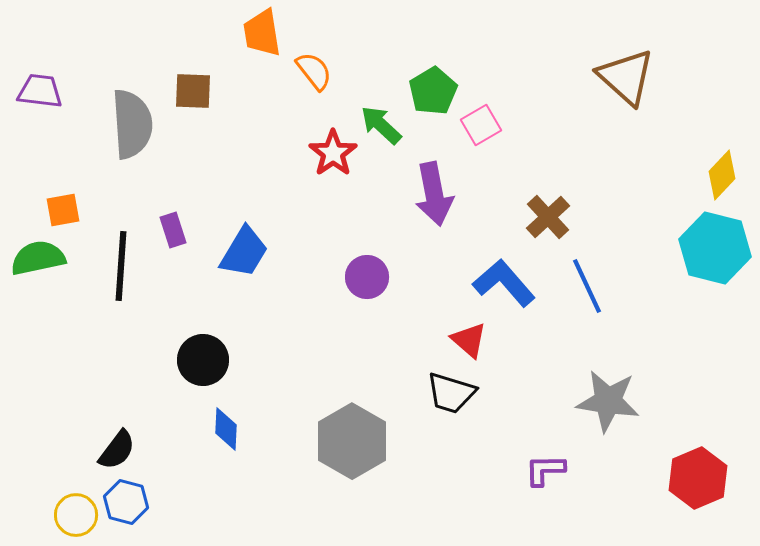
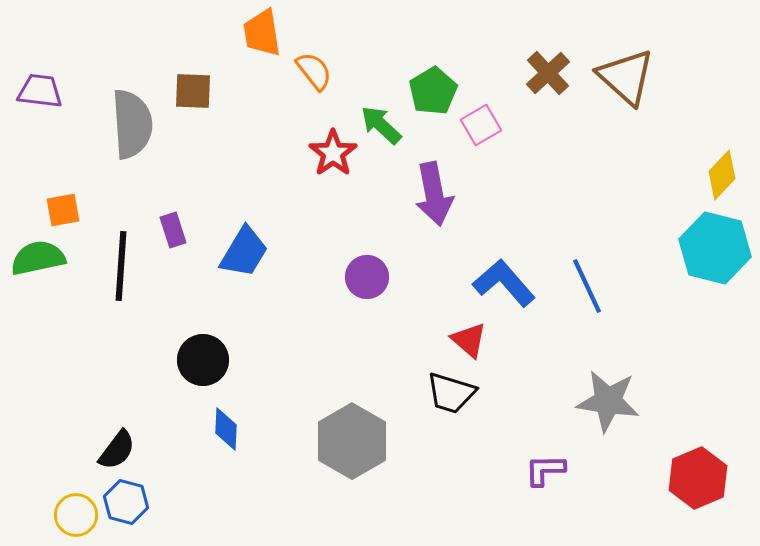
brown cross: moved 144 px up
